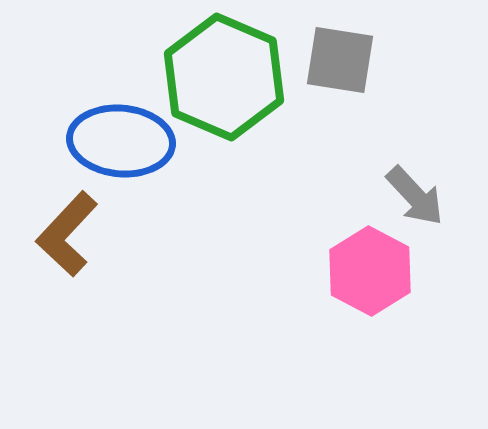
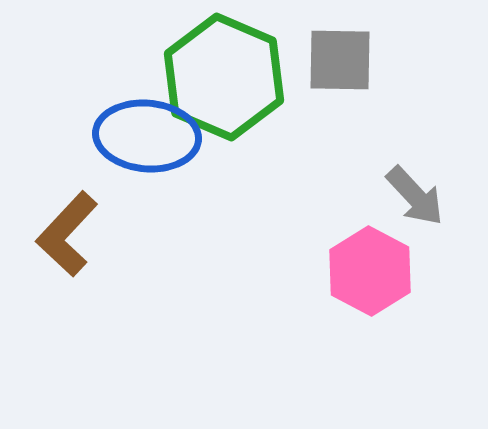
gray square: rotated 8 degrees counterclockwise
blue ellipse: moved 26 px right, 5 px up
